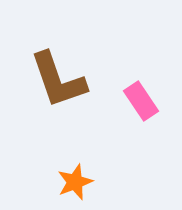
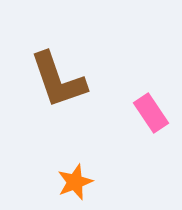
pink rectangle: moved 10 px right, 12 px down
